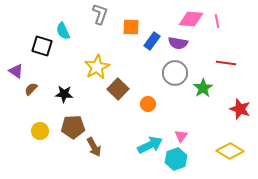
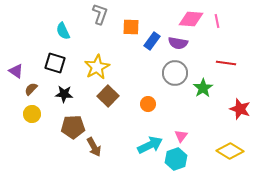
black square: moved 13 px right, 17 px down
brown square: moved 10 px left, 7 px down
yellow circle: moved 8 px left, 17 px up
